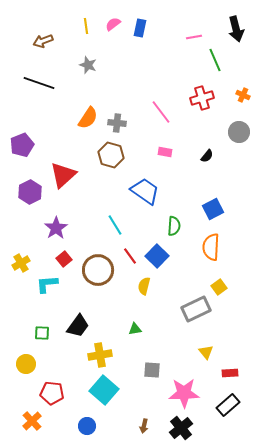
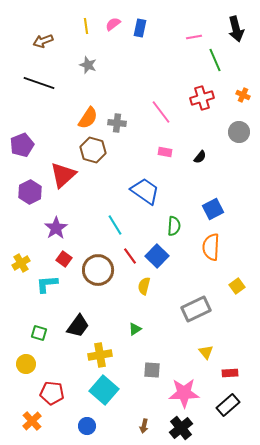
brown hexagon at (111, 155): moved 18 px left, 5 px up
black semicircle at (207, 156): moved 7 px left, 1 px down
red square at (64, 259): rotated 14 degrees counterclockwise
yellow square at (219, 287): moved 18 px right, 1 px up
green triangle at (135, 329): rotated 24 degrees counterclockwise
green square at (42, 333): moved 3 px left; rotated 14 degrees clockwise
